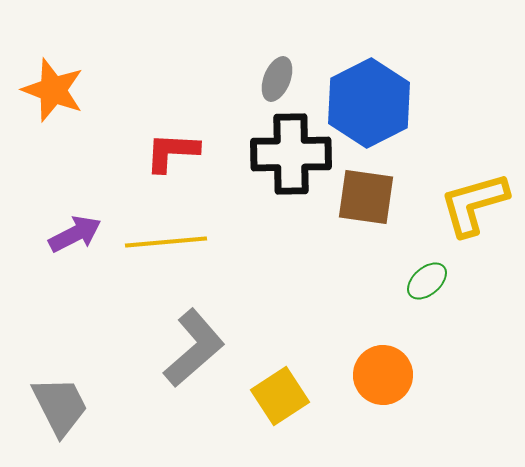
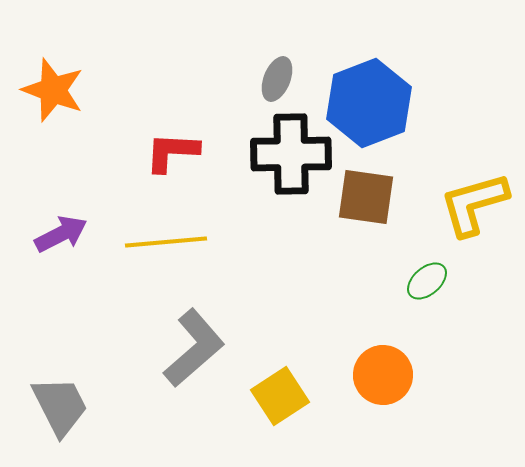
blue hexagon: rotated 6 degrees clockwise
purple arrow: moved 14 px left
